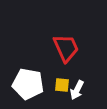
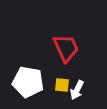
white pentagon: moved 2 px up
